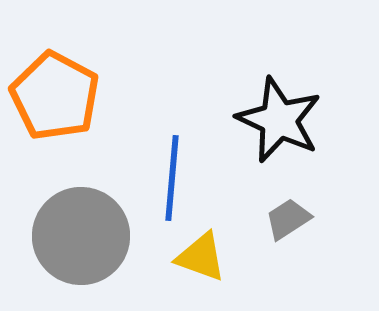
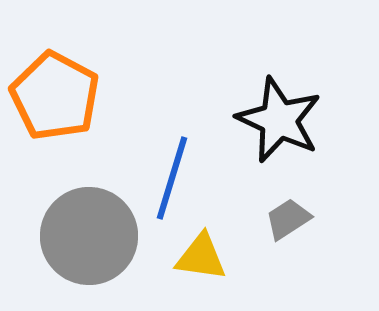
blue line: rotated 12 degrees clockwise
gray circle: moved 8 px right
yellow triangle: rotated 12 degrees counterclockwise
